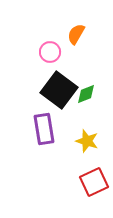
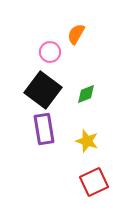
black square: moved 16 px left
